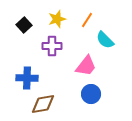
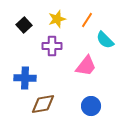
blue cross: moved 2 px left
blue circle: moved 12 px down
